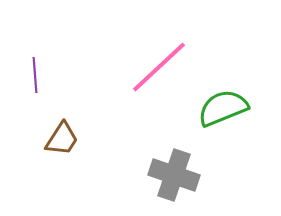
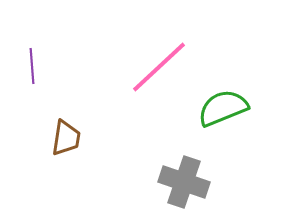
purple line: moved 3 px left, 9 px up
brown trapezoid: moved 4 px right, 1 px up; rotated 24 degrees counterclockwise
gray cross: moved 10 px right, 7 px down
